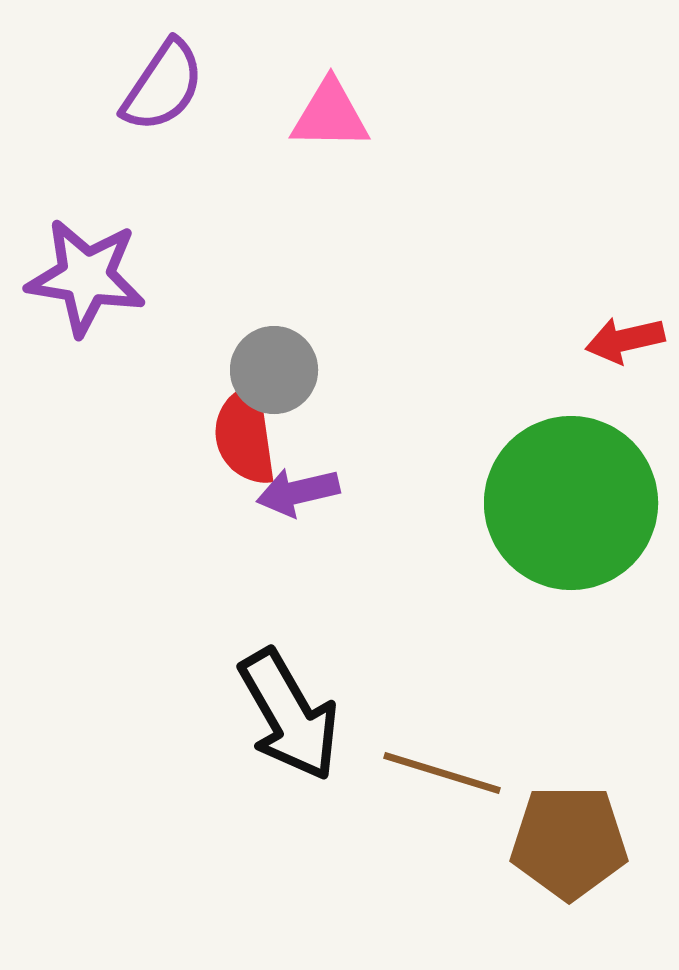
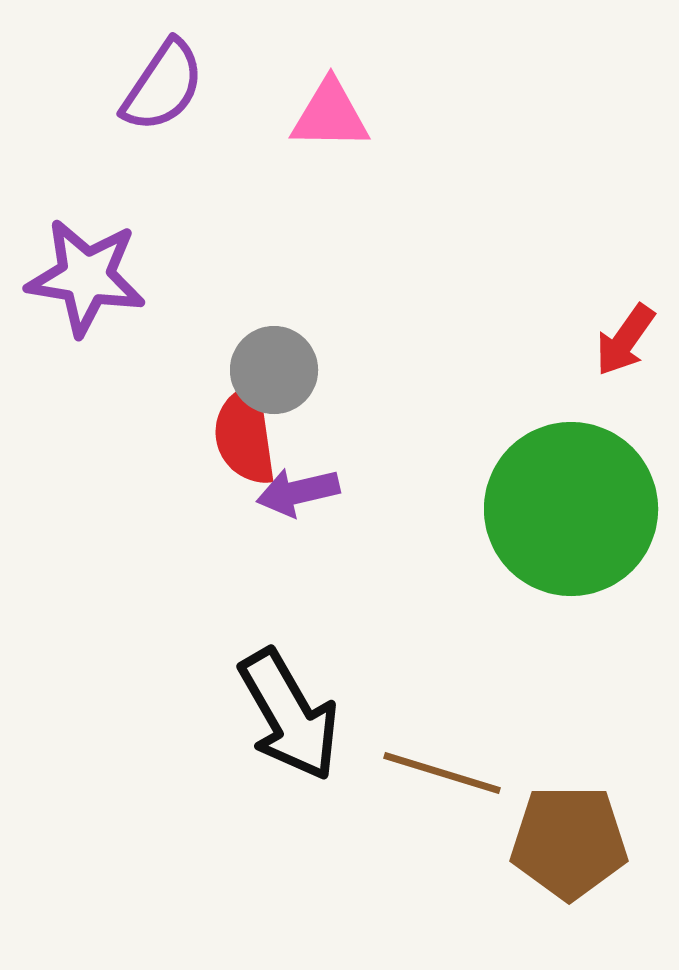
red arrow: rotated 42 degrees counterclockwise
green circle: moved 6 px down
